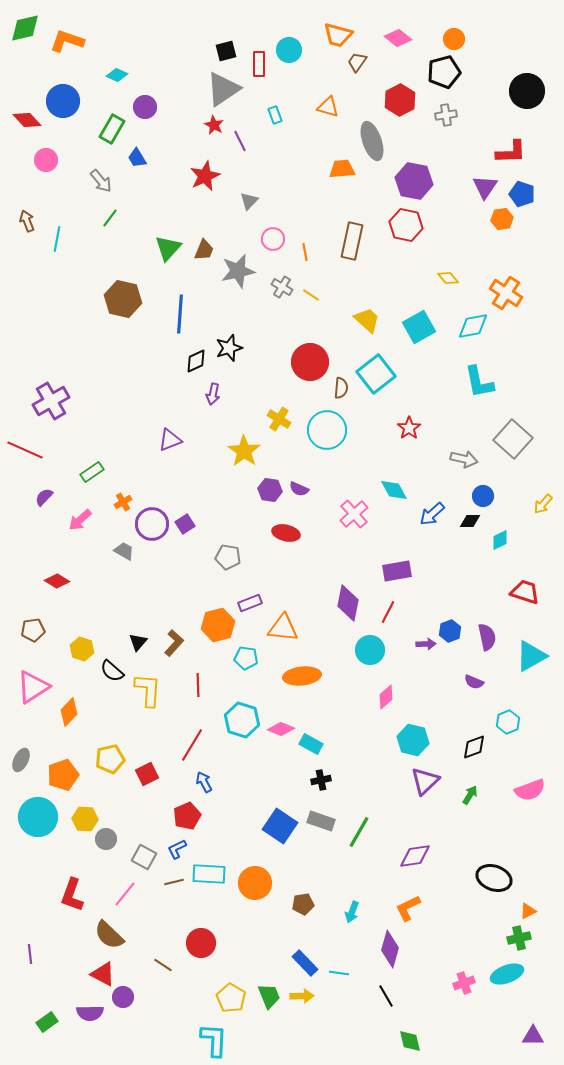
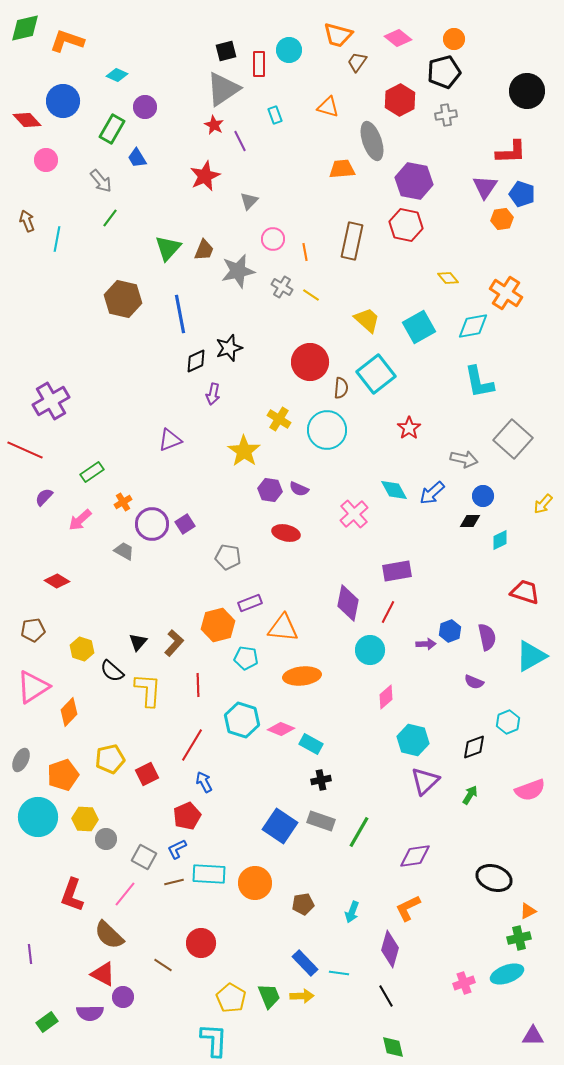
blue line at (180, 314): rotated 15 degrees counterclockwise
blue arrow at (432, 514): moved 21 px up
green diamond at (410, 1041): moved 17 px left, 6 px down
